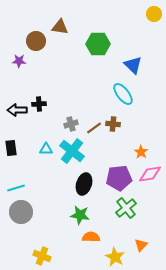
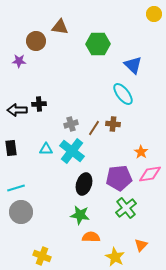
brown line: rotated 21 degrees counterclockwise
